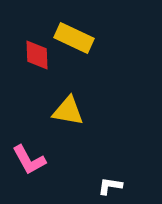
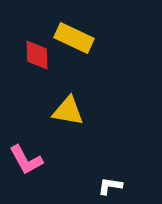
pink L-shape: moved 3 px left
